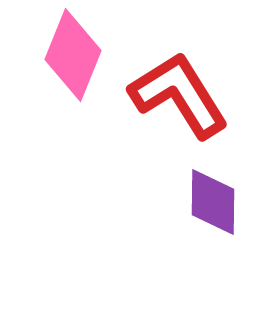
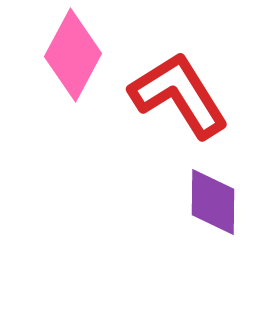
pink diamond: rotated 6 degrees clockwise
